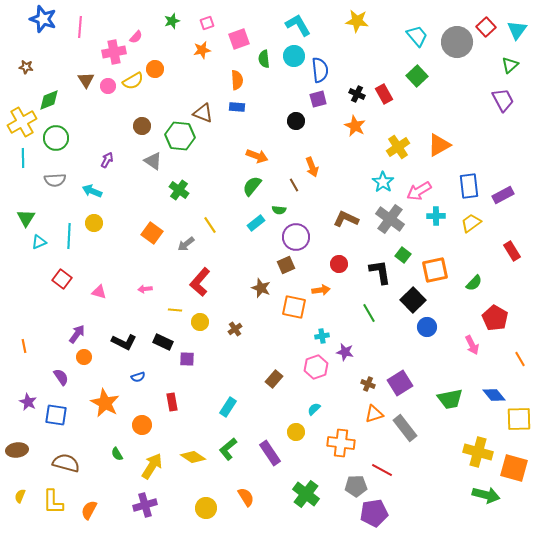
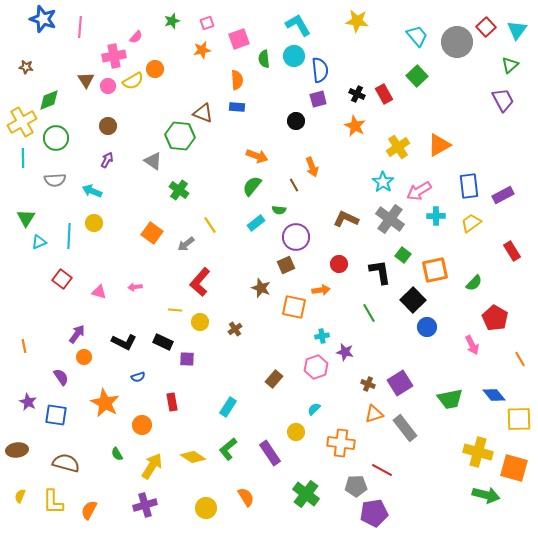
pink cross at (114, 52): moved 4 px down
brown circle at (142, 126): moved 34 px left
pink arrow at (145, 289): moved 10 px left, 2 px up
